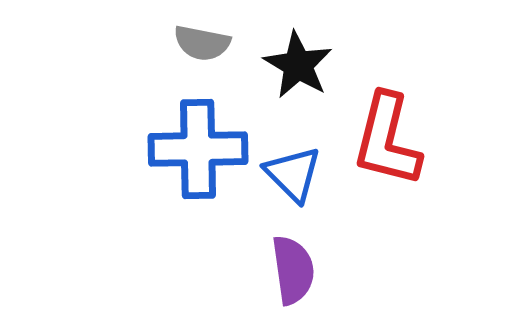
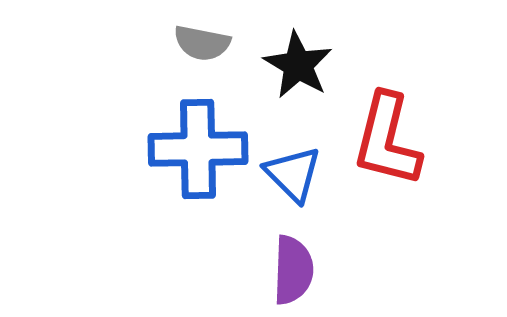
purple semicircle: rotated 10 degrees clockwise
